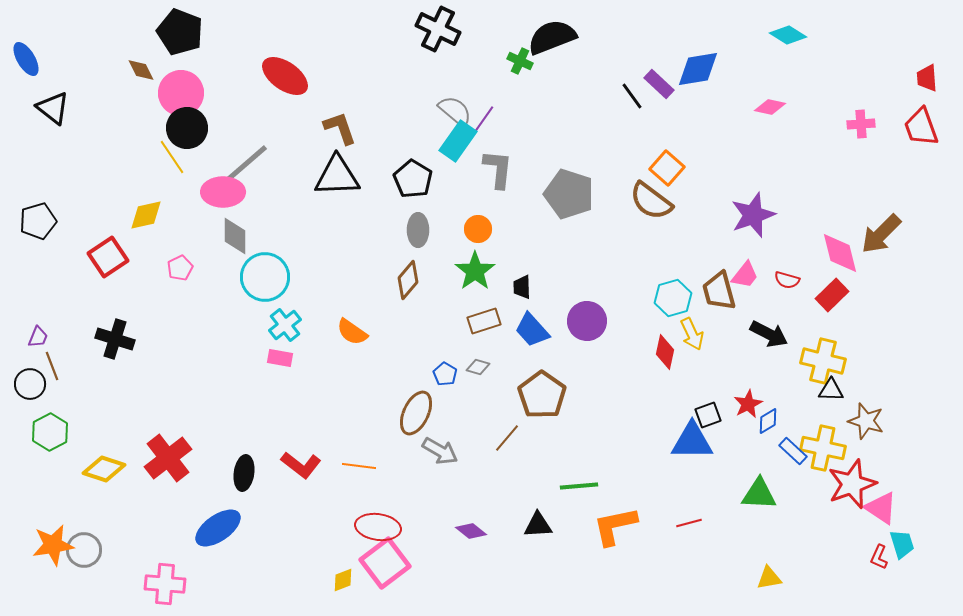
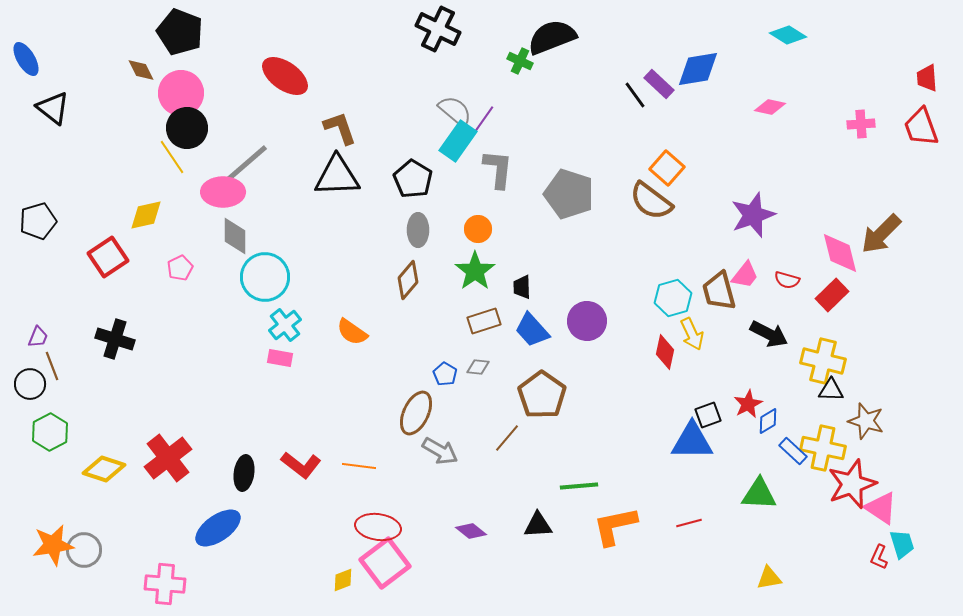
black line at (632, 96): moved 3 px right, 1 px up
gray diamond at (478, 367): rotated 10 degrees counterclockwise
